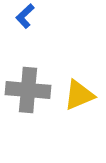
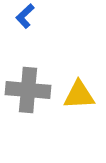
yellow triangle: rotated 20 degrees clockwise
